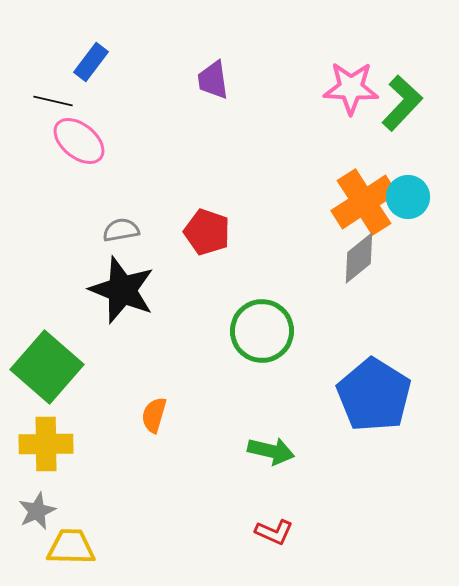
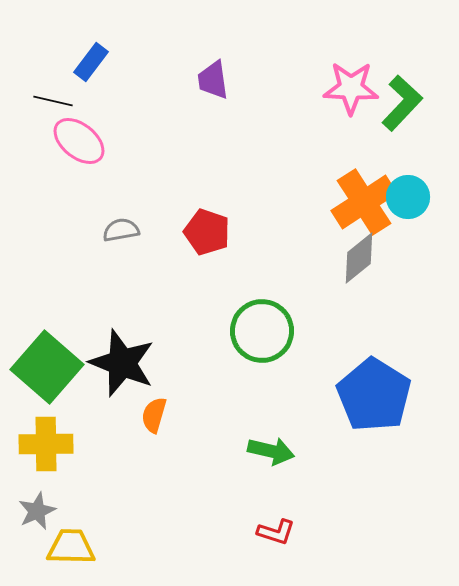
black star: moved 73 px down
red L-shape: moved 2 px right; rotated 6 degrees counterclockwise
